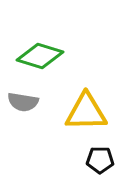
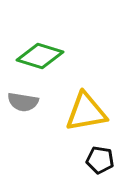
yellow triangle: rotated 9 degrees counterclockwise
black pentagon: rotated 8 degrees clockwise
